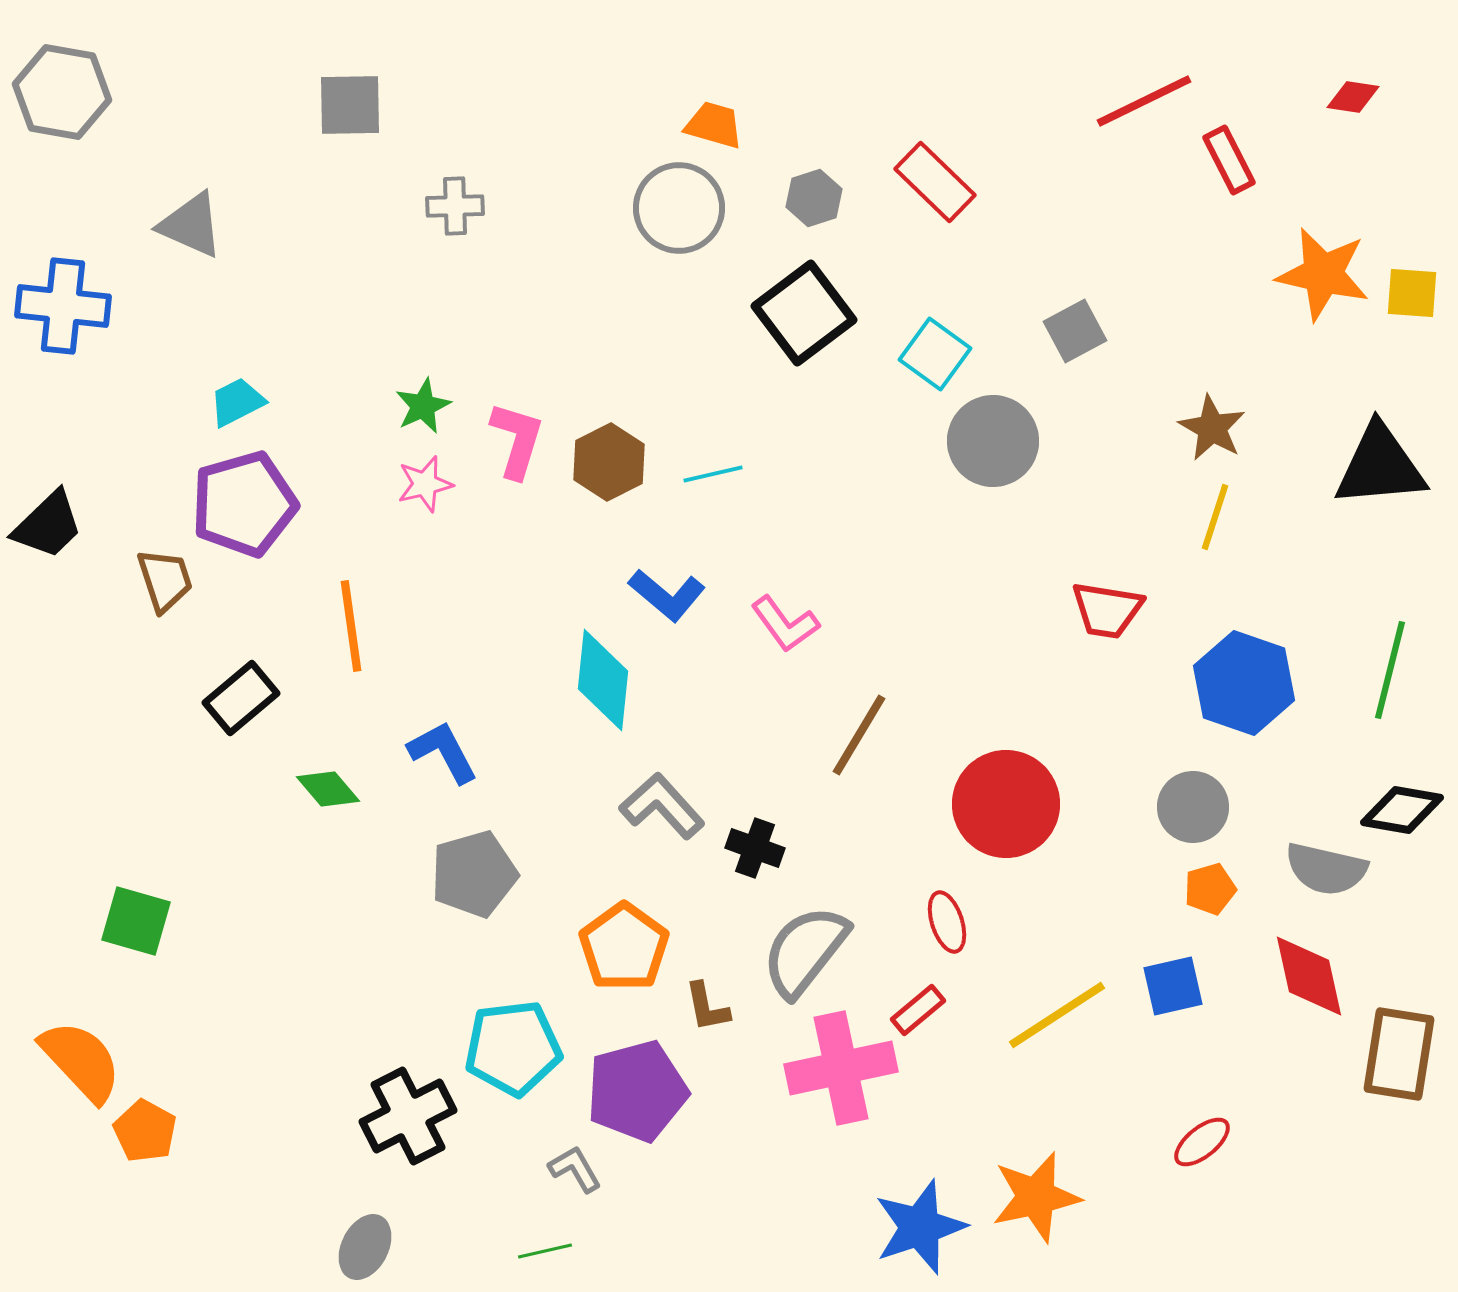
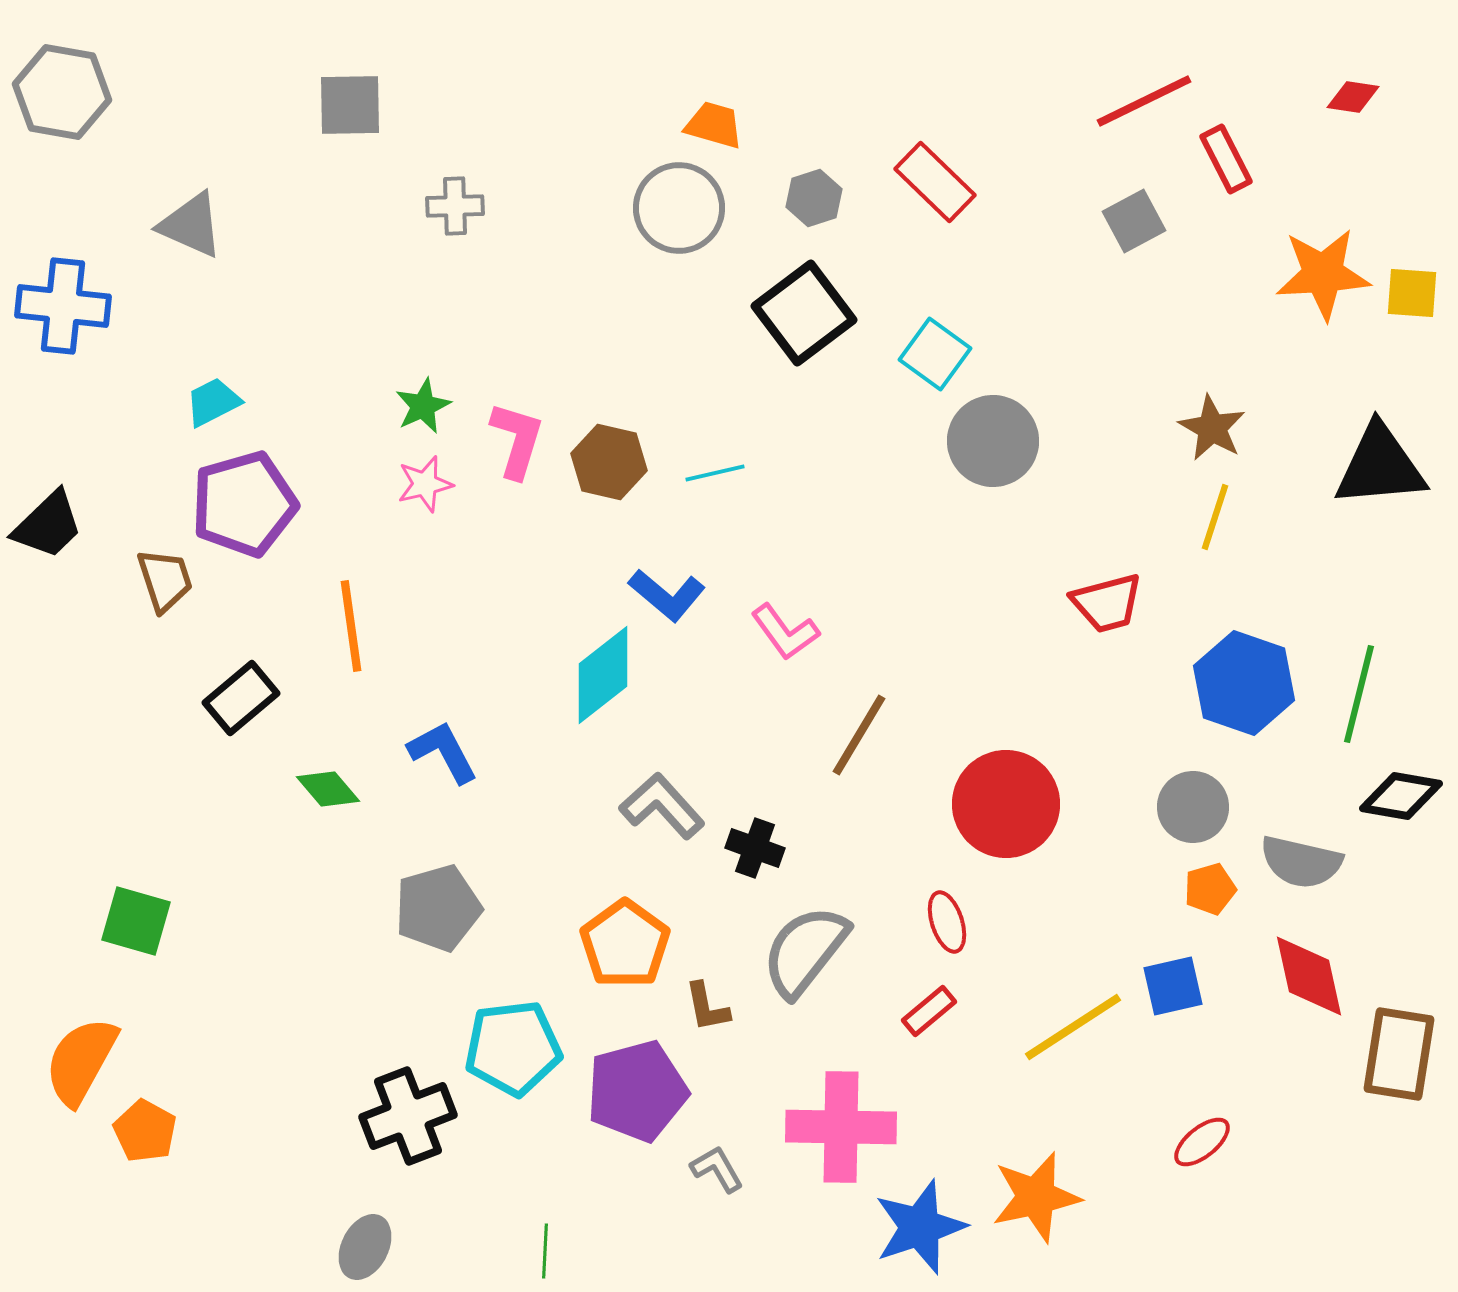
red rectangle at (1229, 160): moved 3 px left, 1 px up
orange star at (1323, 274): rotated 16 degrees counterclockwise
gray square at (1075, 331): moved 59 px right, 110 px up
cyan trapezoid at (237, 402): moved 24 px left
brown hexagon at (609, 462): rotated 20 degrees counterclockwise
cyan line at (713, 474): moved 2 px right, 1 px up
red trapezoid at (1107, 610): moved 7 px up; rotated 24 degrees counterclockwise
pink L-shape at (785, 624): moved 8 px down
green line at (1390, 670): moved 31 px left, 24 px down
cyan diamond at (603, 680): moved 5 px up; rotated 46 degrees clockwise
black diamond at (1402, 810): moved 1 px left, 14 px up
gray semicircle at (1326, 869): moved 25 px left, 7 px up
gray pentagon at (474, 874): moved 36 px left, 34 px down
orange pentagon at (624, 947): moved 1 px right, 3 px up
red rectangle at (918, 1010): moved 11 px right, 1 px down
yellow line at (1057, 1015): moved 16 px right, 12 px down
orange semicircle at (81, 1061): rotated 108 degrees counterclockwise
pink cross at (841, 1068): moved 59 px down; rotated 13 degrees clockwise
black cross at (408, 1116): rotated 6 degrees clockwise
gray L-shape at (575, 1169): moved 142 px right
green line at (545, 1251): rotated 74 degrees counterclockwise
